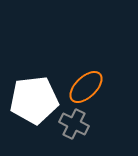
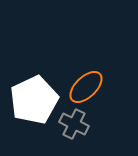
white pentagon: rotated 18 degrees counterclockwise
